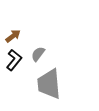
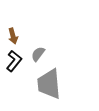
brown arrow: rotated 112 degrees clockwise
black L-shape: moved 1 px down
